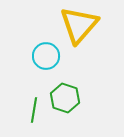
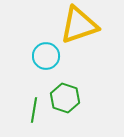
yellow triangle: rotated 30 degrees clockwise
